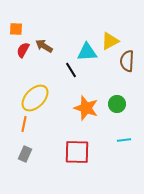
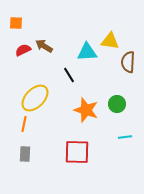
orange square: moved 6 px up
yellow triangle: rotated 36 degrees clockwise
red semicircle: rotated 35 degrees clockwise
brown semicircle: moved 1 px right, 1 px down
black line: moved 2 px left, 5 px down
orange star: moved 2 px down
cyan line: moved 1 px right, 3 px up
gray rectangle: rotated 21 degrees counterclockwise
